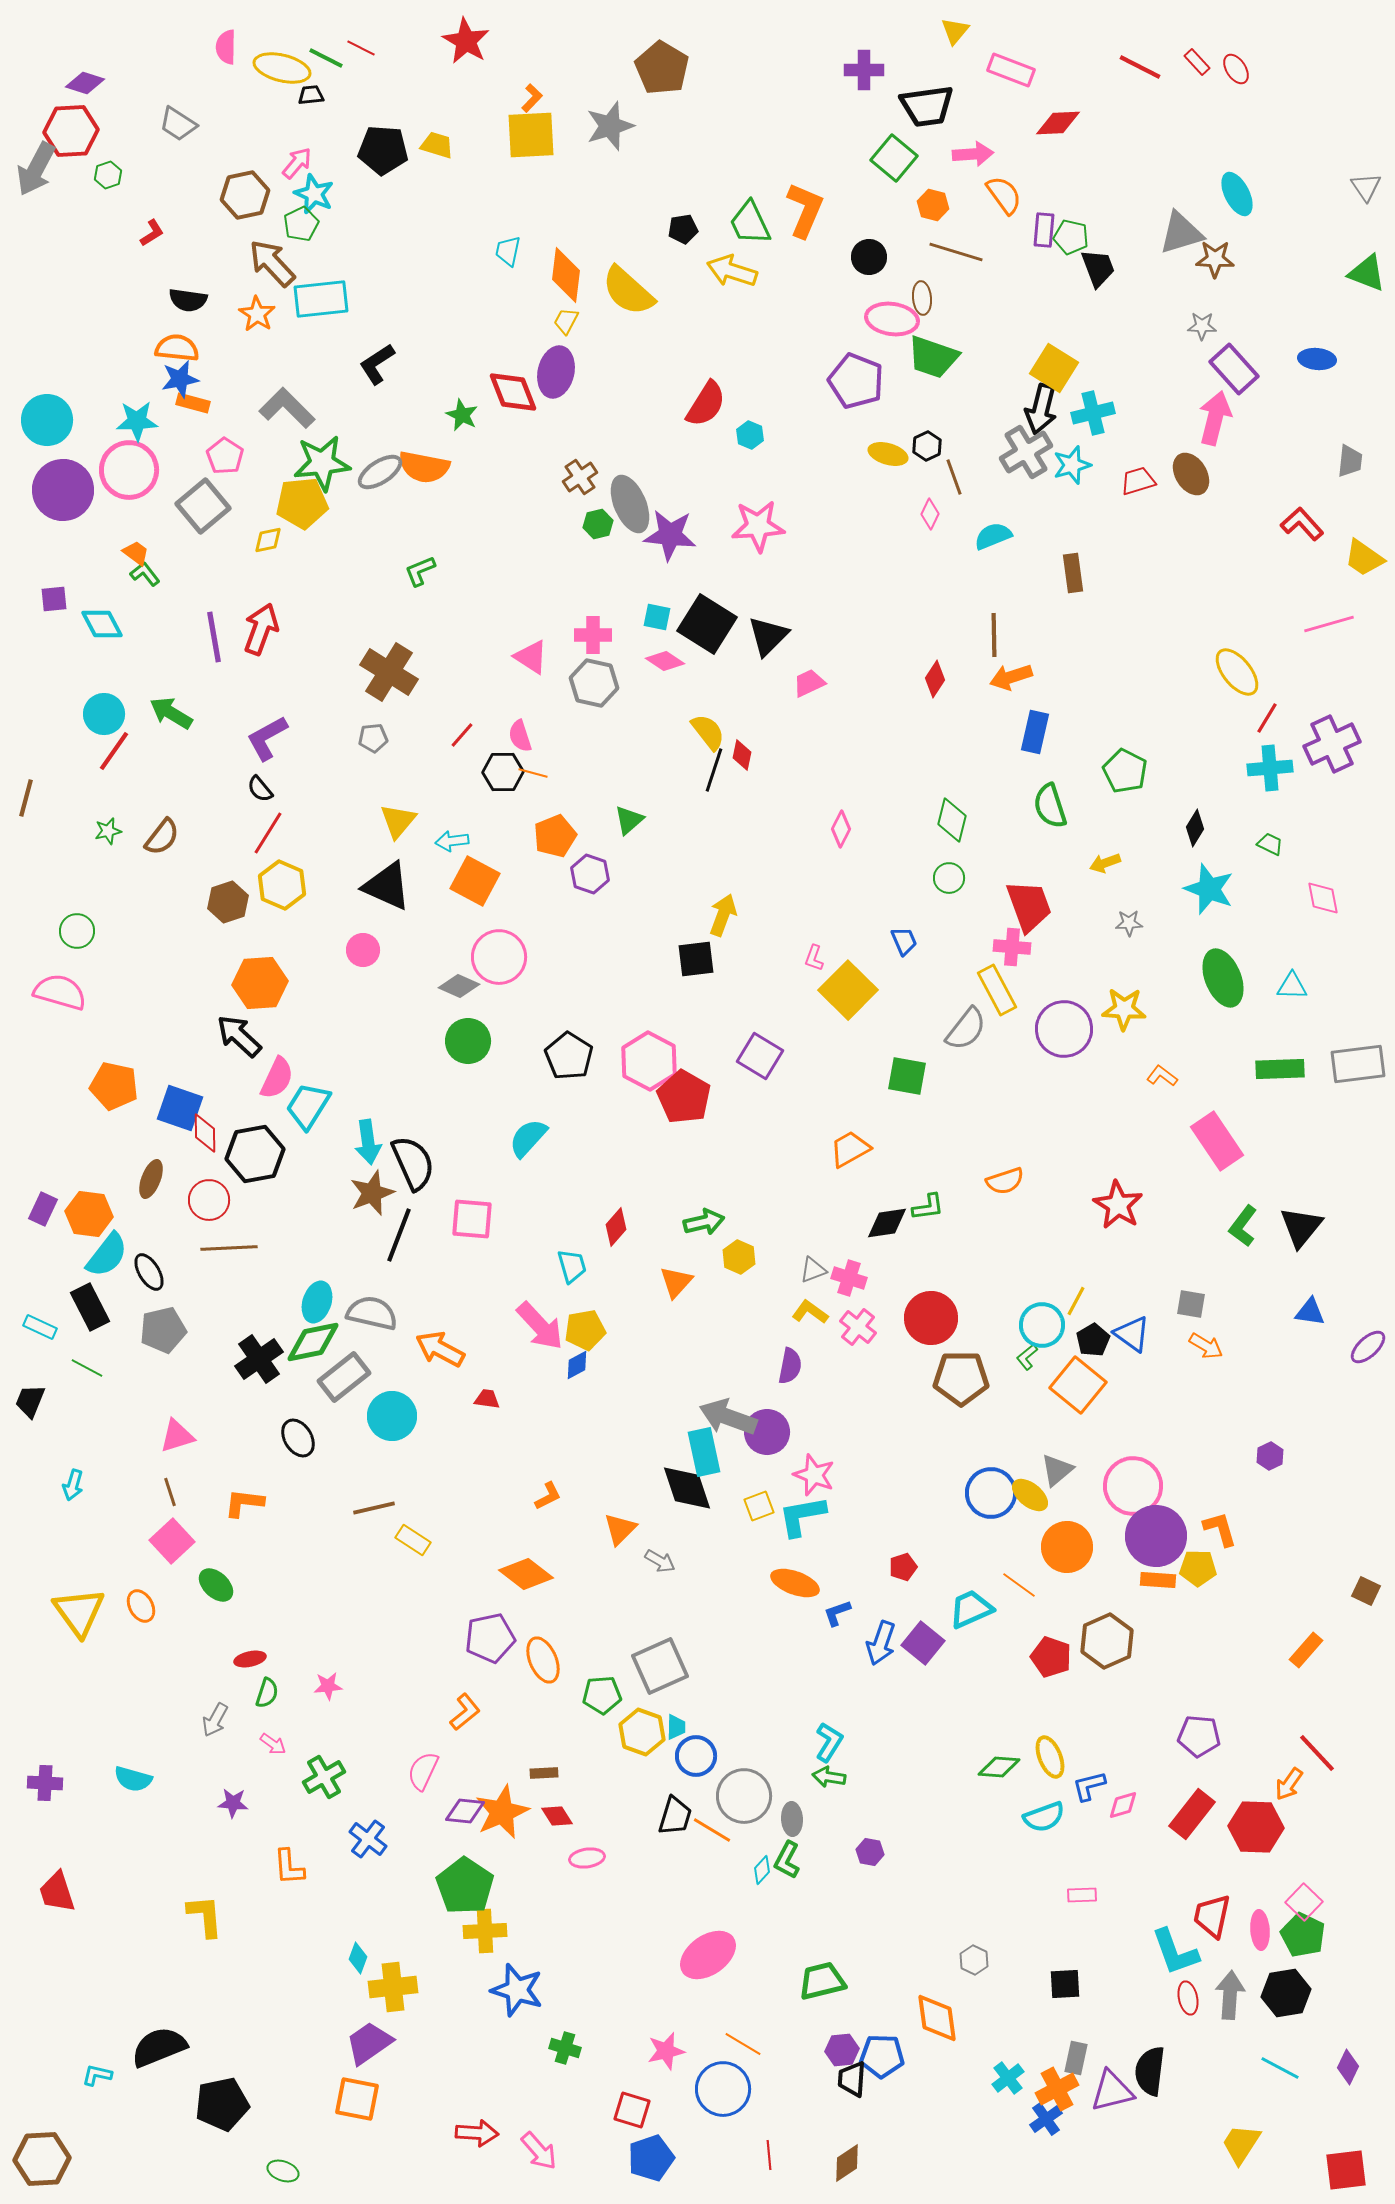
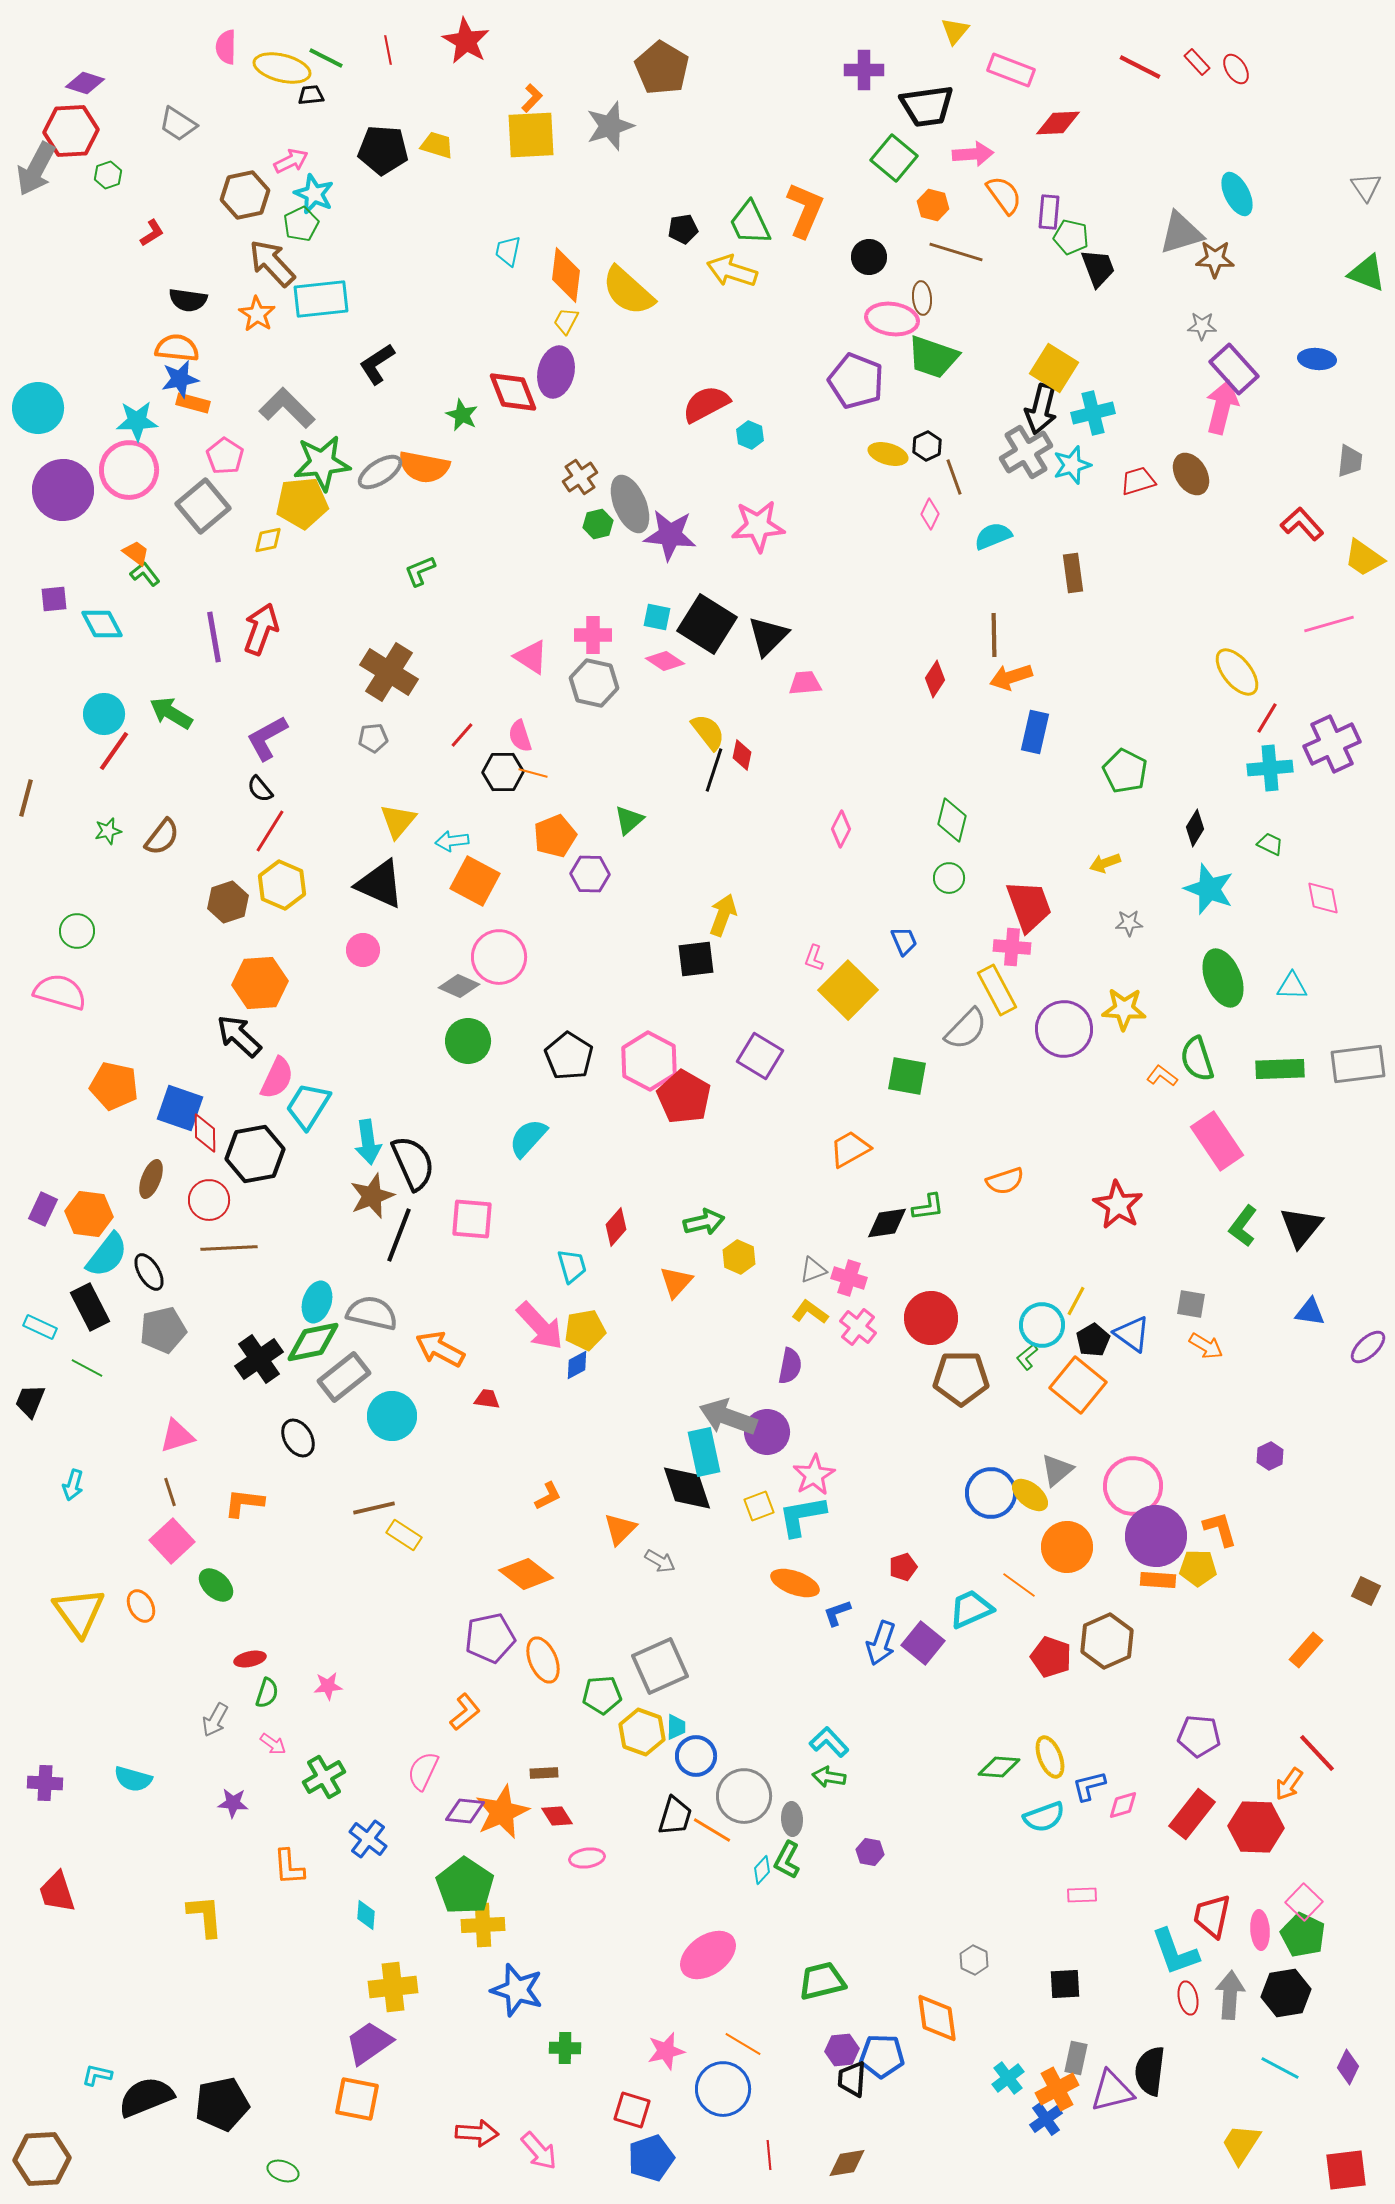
red line at (361, 48): moved 27 px right, 2 px down; rotated 52 degrees clockwise
pink arrow at (297, 163): moved 6 px left, 2 px up; rotated 24 degrees clockwise
purple rectangle at (1044, 230): moved 5 px right, 18 px up
red semicircle at (706, 404): rotated 150 degrees counterclockwise
pink arrow at (1215, 418): moved 7 px right, 11 px up
cyan circle at (47, 420): moved 9 px left, 12 px up
pink trapezoid at (809, 683): moved 4 px left; rotated 20 degrees clockwise
green semicircle at (1050, 806): moved 147 px right, 253 px down
red line at (268, 833): moved 2 px right, 2 px up
purple hexagon at (590, 874): rotated 18 degrees counterclockwise
black triangle at (387, 886): moved 7 px left, 2 px up
gray semicircle at (966, 1029): rotated 6 degrees clockwise
brown star at (372, 1193): moved 3 px down
pink star at (814, 1475): rotated 21 degrees clockwise
yellow rectangle at (413, 1540): moved 9 px left, 5 px up
cyan L-shape at (829, 1742): rotated 75 degrees counterclockwise
yellow cross at (485, 1931): moved 2 px left, 6 px up
cyan diamond at (358, 1958): moved 8 px right, 43 px up; rotated 16 degrees counterclockwise
black semicircle at (159, 2047): moved 13 px left, 50 px down
green cross at (565, 2048): rotated 16 degrees counterclockwise
brown diamond at (847, 2163): rotated 24 degrees clockwise
